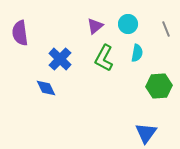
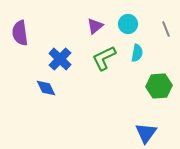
green L-shape: rotated 36 degrees clockwise
